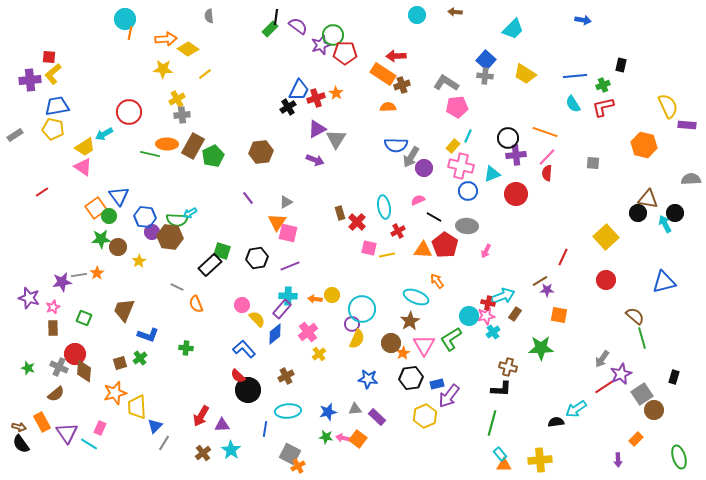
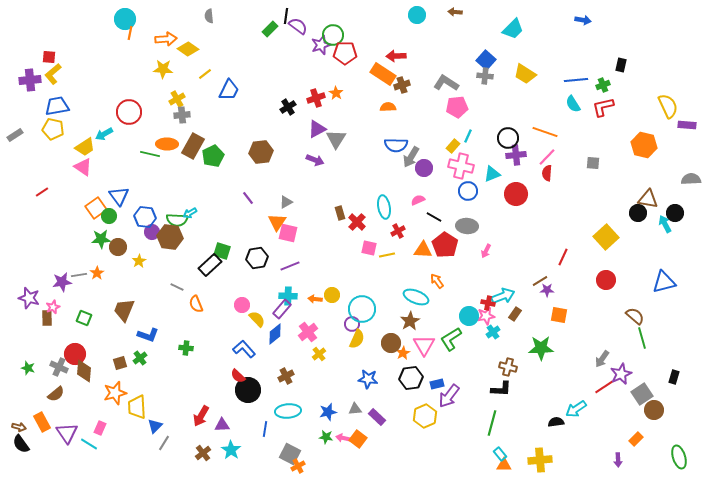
black line at (276, 17): moved 10 px right, 1 px up
blue line at (575, 76): moved 1 px right, 4 px down
blue trapezoid at (299, 90): moved 70 px left
brown rectangle at (53, 328): moved 6 px left, 10 px up
